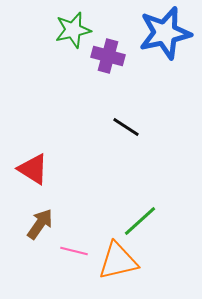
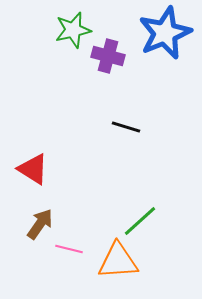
blue star: rotated 10 degrees counterclockwise
black line: rotated 16 degrees counterclockwise
pink line: moved 5 px left, 2 px up
orange triangle: rotated 9 degrees clockwise
